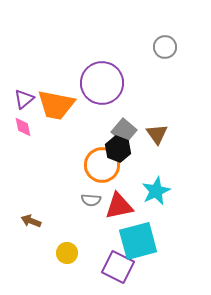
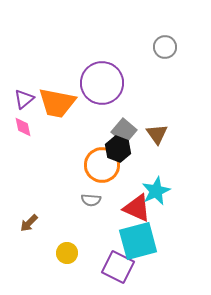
orange trapezoid: moved 1 px right, 2 px up
red triangle: moved 18 px right, 2 px down; rotated 36 degrees clockwise
brown arrow: moved 2 px left, 2 px down; rotated 66 degrees counterclockwise
